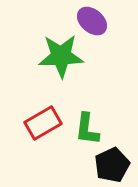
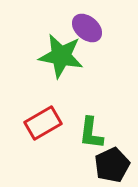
purple ellipse: moved 5 px left, 7 px down
green star: rotated 12 degrees clockwise
green L-shape: moved 4 px right, 4 px down
